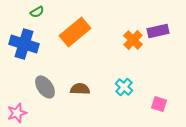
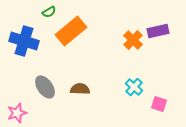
green semicircle: moved 12 px right
orange rectangle: moved 4 px left, 1 px up
blue cross: moved 3 px up
cyan cross: moved 10 px right
